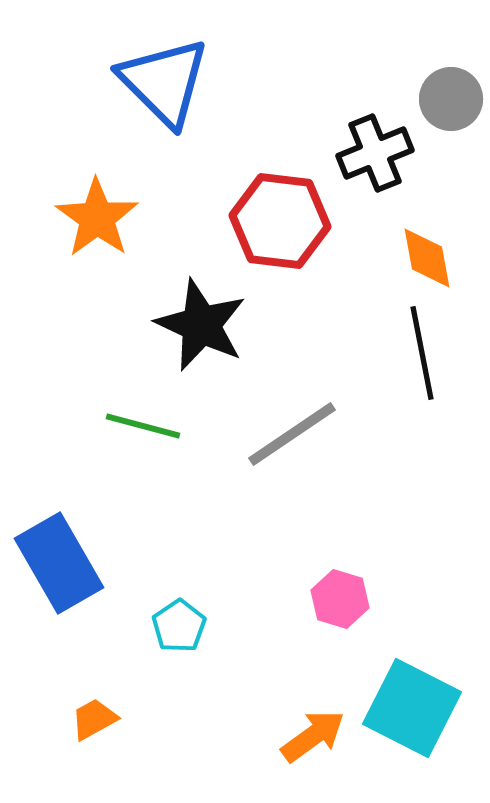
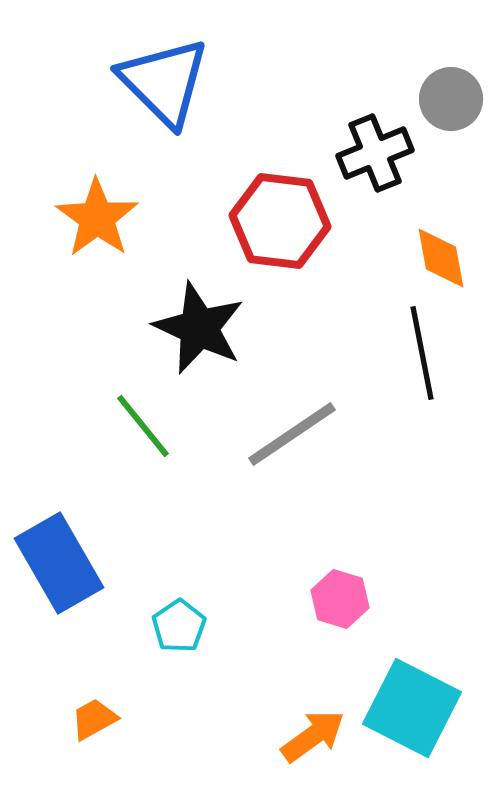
orange diamond: moved 14 px right
black star: moved 2 px left, 3 px down
green line: rotated 36 degrees clockwise
